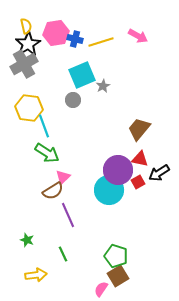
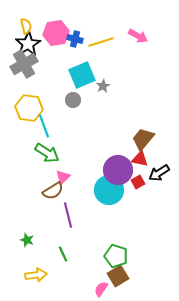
brown trapezoid: moved 4 px right, 10 px down
purple line: rotated 10 degrees clockwise
